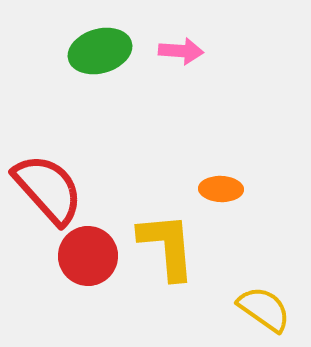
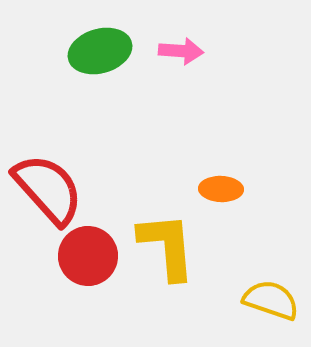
yellow semicircle: moved 7 px right, 9 px up; rotated 16 degrees counterclockwise
